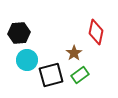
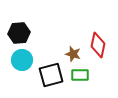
red diamond: moved 2 px right, 13 px down
brown star: moved 1 px left, 1 px down; rotated 21 degrees counterclockwise
cyan circle: moved 5 px left
green rectangle: rotated 36 degrees clockwise
